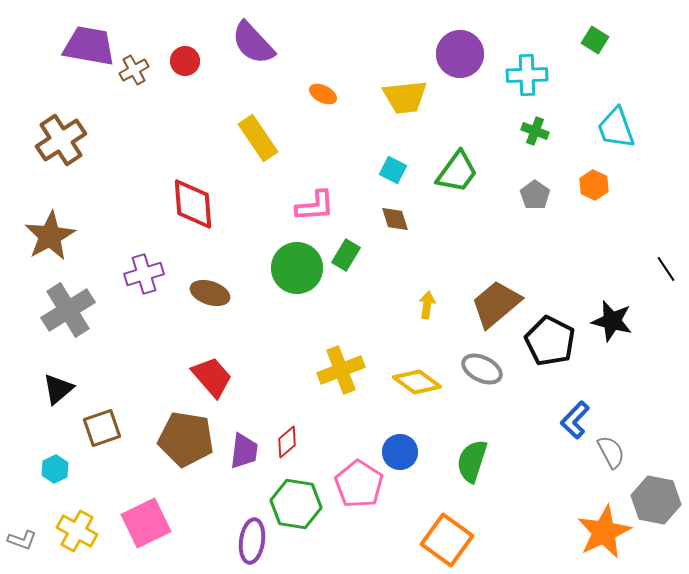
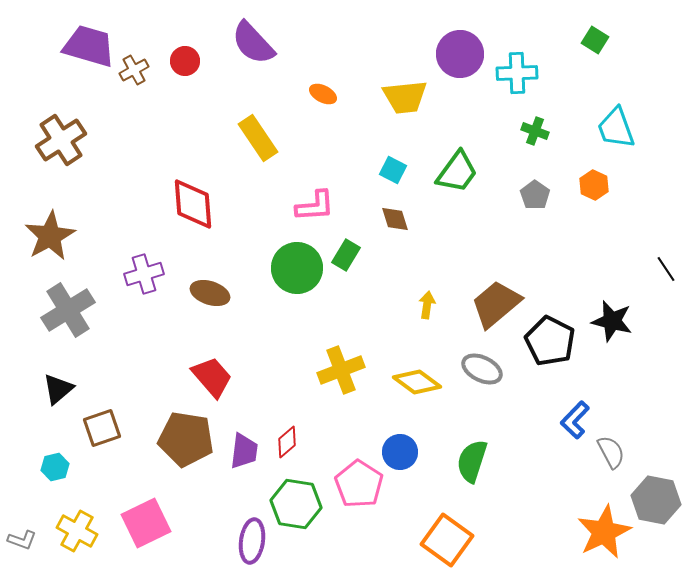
purple trapezoid at (89, 46): rotated 6 degrees clockwise
cyan cross at (527, 75): moved 10 px left, 2 px up
cyan hexagon at (55, 469): moved 2 px up; rotated 12 degrees clockwise
